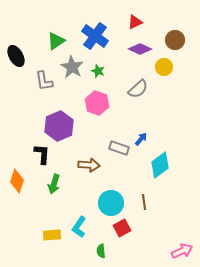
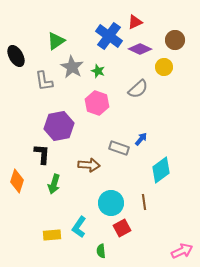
blue cross: moved 14 px right
purple hexagon: rotated 12 degrees clockwise
cyan diamond: moved 1 px right, 5 px down
